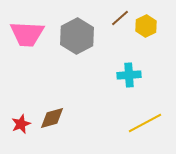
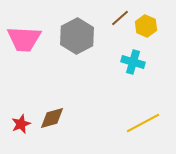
yellow hexagon: rotated 10 degrees counterclockwise
pink trapezoid: moved 3 px left, 5 px down
cyan cross: moved 4 px right, 13 px up; rotated 20 degrees clockwise
yellow line: moved 2 px left
